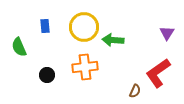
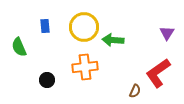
black circle: moved 5 px down
